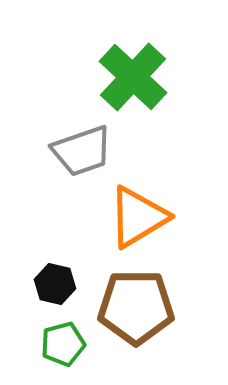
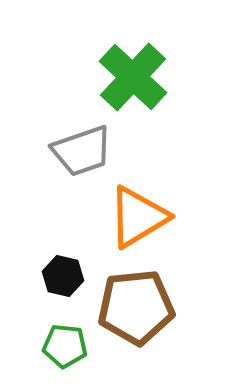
black hexagon: moved 8 px right, 8 px up
brown pentagon: rotated 6 degrees counterclockwise
green pentagon: moved 2 px right, 2 px down; rotated 21 degrees clockwise
